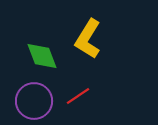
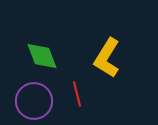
yellow L-shape: moved 19 px right, 19 px down
red line: moved 1 px left, 2 px up; rotated 70 degrees counterclockwise
